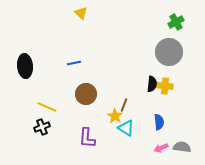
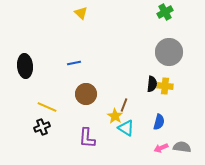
green cross: moved 11 px left, 10 px up
blue semicircle: rotated 21 degrees clockwise
